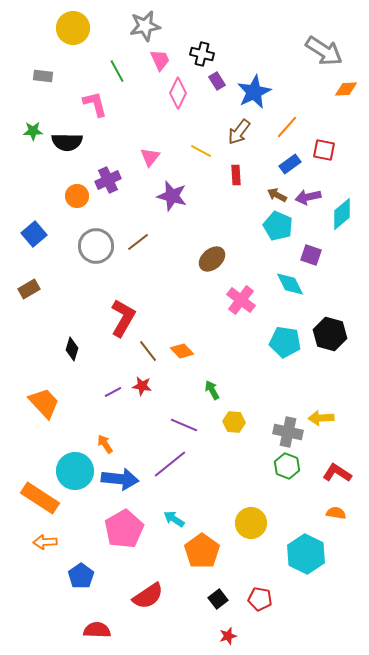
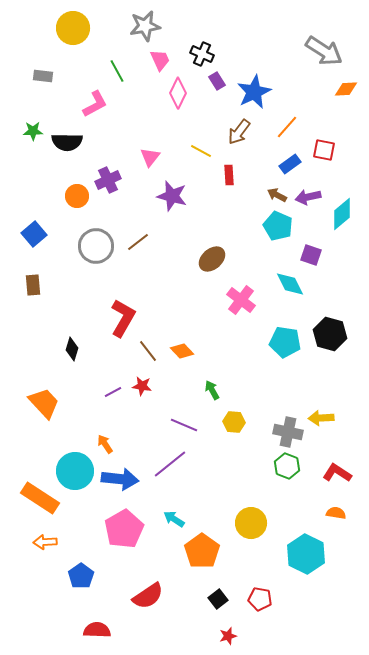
black cross at (202, 54): rotated 10 degrees clockwise
pink L-shape at (95, 104): rotated 76 degrees clockwise
red rectangle at (236, 175): moved 7 px left
brown rectangle at (29, 289): moved 4 px right, 4 px up; rotated 65 degrees counterclockwise
